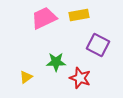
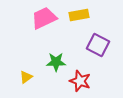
red star: moved 3 px down
